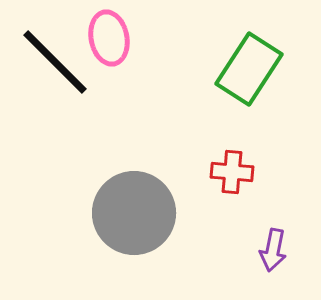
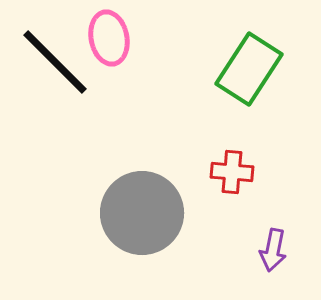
gray circle: moved 8 px right
